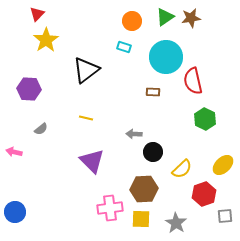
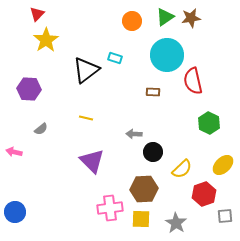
cyan rectangle: moved 9 px left, 11 px down
cyan circle: moved 1 px right, 2 px up
green hexagon: moved 4 px right, 4 px down
